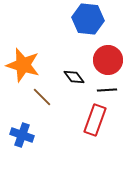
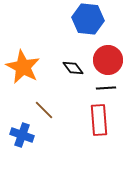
orange star: moved 2 px down; rotated 12 degrees clockwise
black diamond: moved 1 px left, 9 px up
black line: moved 1 px left, 2 px up
brown line: moved 2 px right, 13 px down
red rectangle: moved 4 px right; rotated 24 degrees counterclockwise
